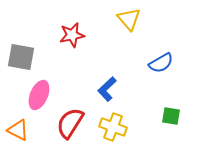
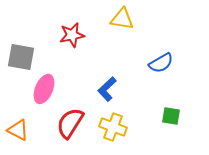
yellow triangle: moved 7 px left; rotated 40 degrees counterclockwise
pink ellipse: moved 5 px right, 6 px up
